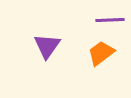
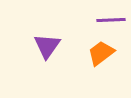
purple line: moved 1 px right
